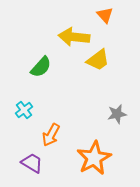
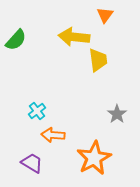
orange triangle: rotated 18 degrees clockwise
yellow trapezoid: rotated 60 degrees counterclockwise
green semicircle: moved 25 px left, 27 px up
cyan cross: moved 13 px right, 1 px down
gray star: rotated 24 degrees counterclockwise
orange arrow: moved 2 px right; rotated 65 degrees clockwise
